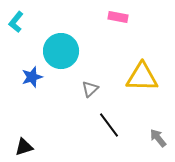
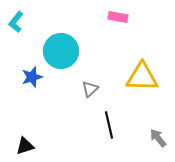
black line: rotated 24 degrees clockwise
black triangle: moved 1 px right, 1 px up
